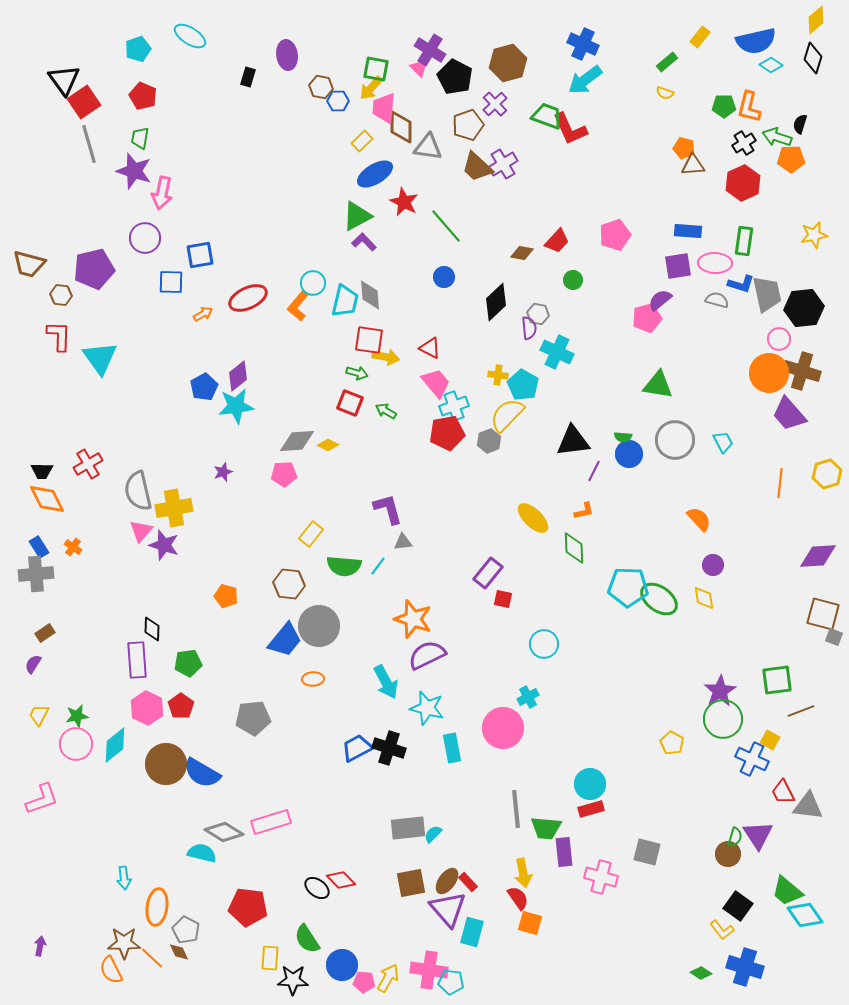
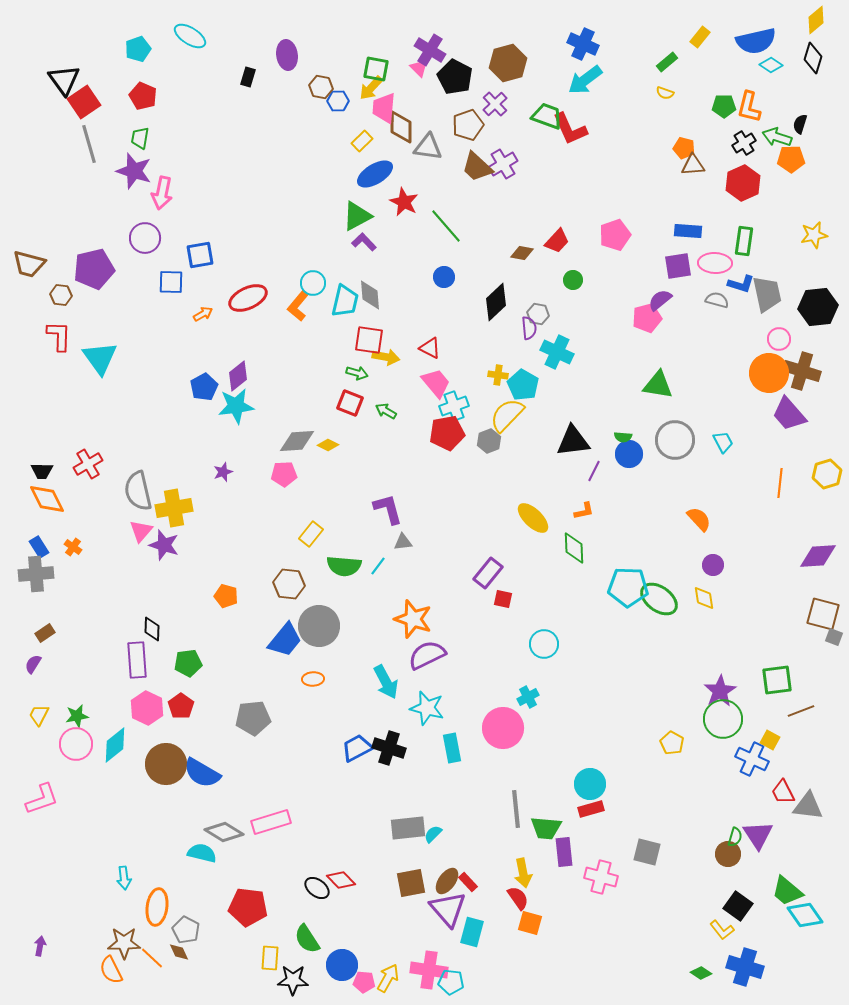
black hexagon at (804, 308): moved 14 px right, 1 px up
